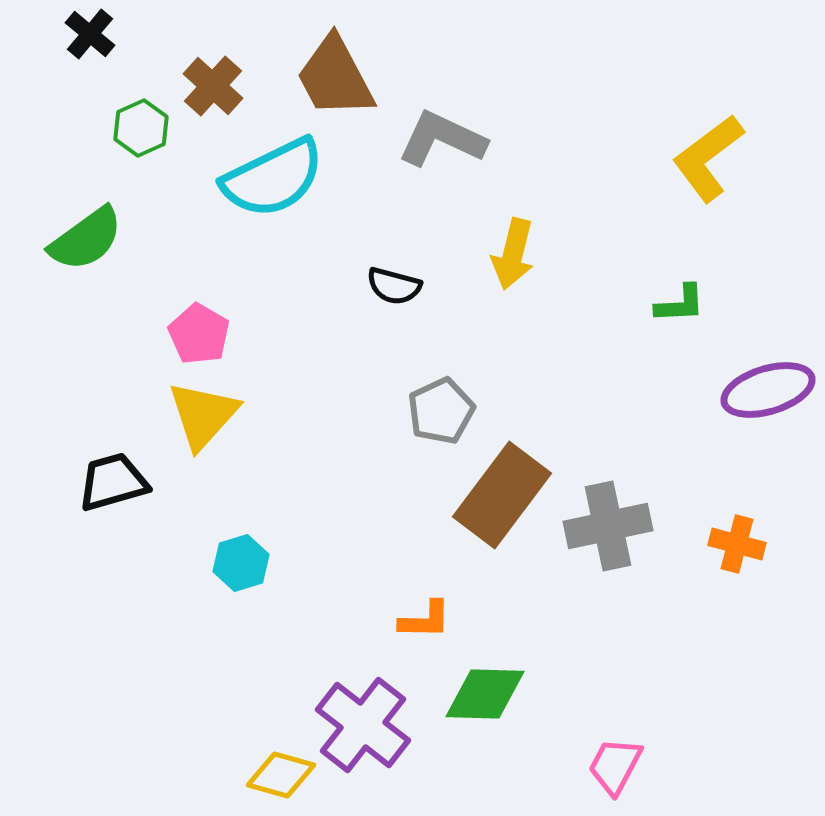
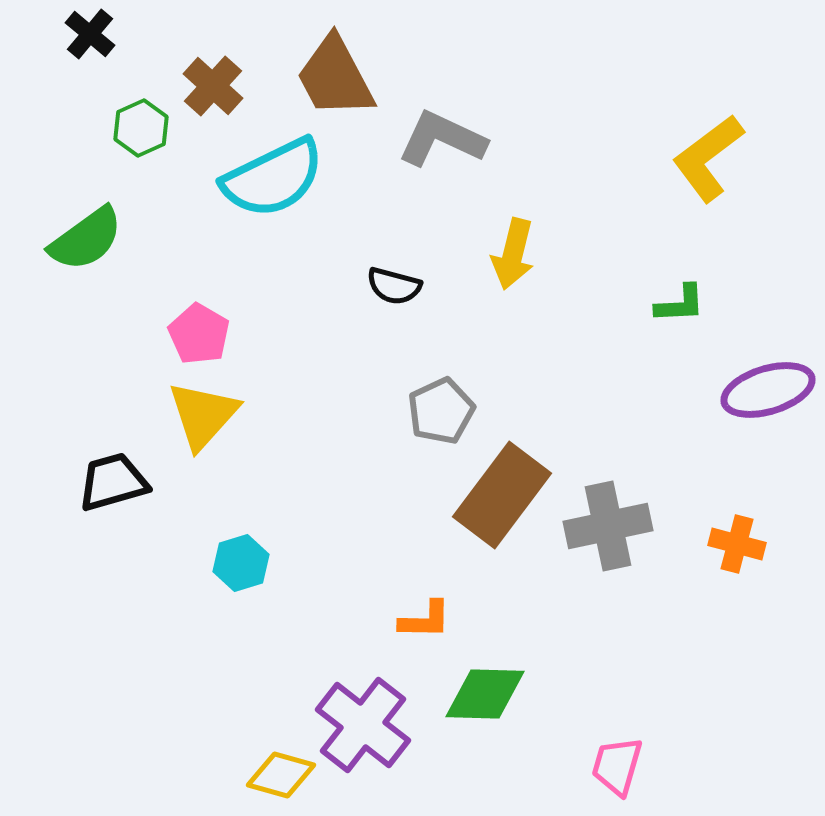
pink trapezoid: moved 2 px right; rotated 12 degrees counterclockwise
